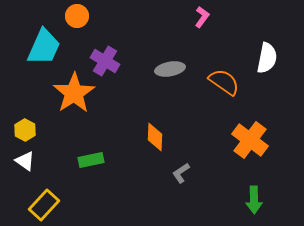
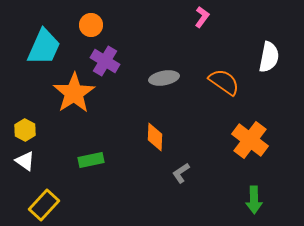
orange circle: moved 14 px right, 9 px down
white semicircle: moved 2 px right, 1 px up
gray ellipse: moved 6 px left, 9 px down
